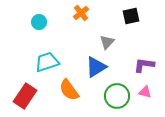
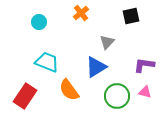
cyan trapezoid: rotated 40 degrees clockwise
